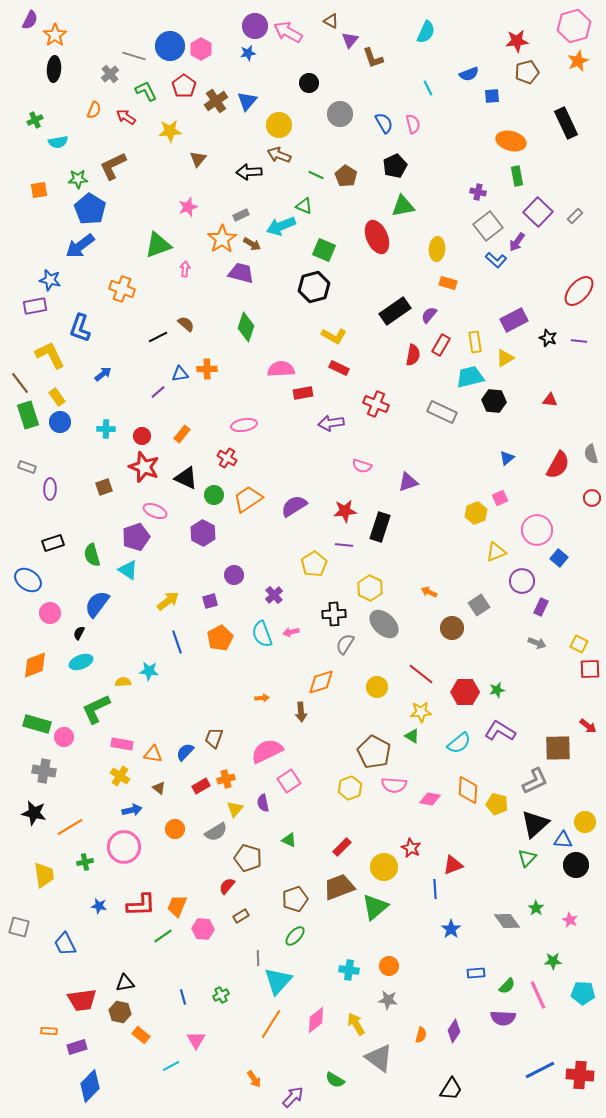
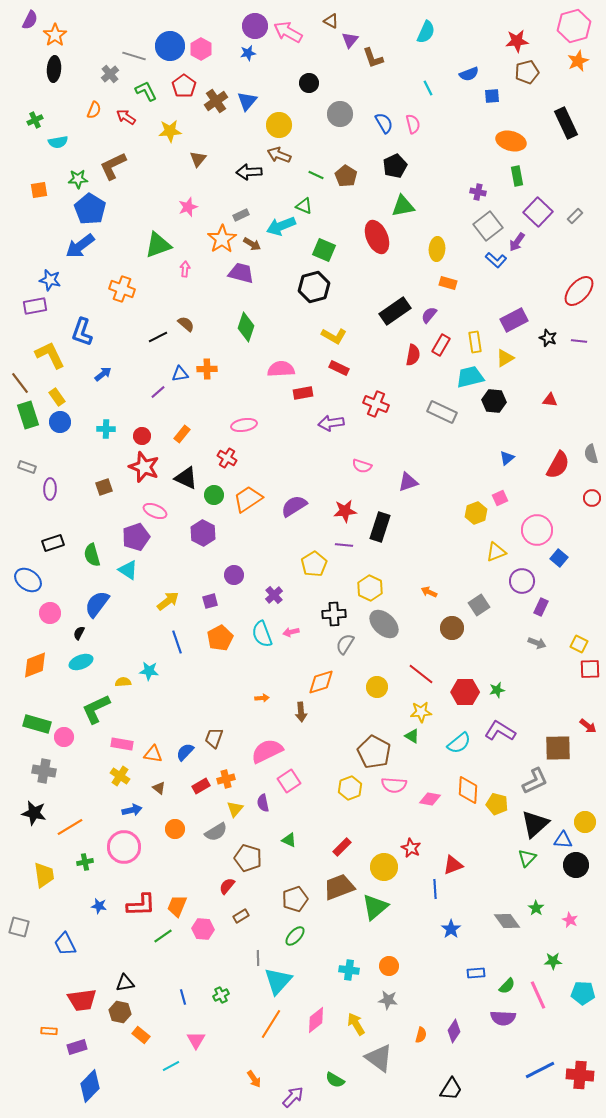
blue L-shape at (80, 328): moved 2 px right, 4 px down
